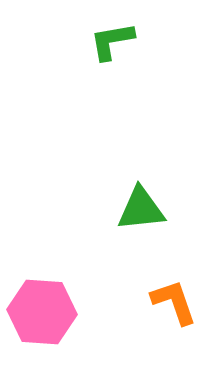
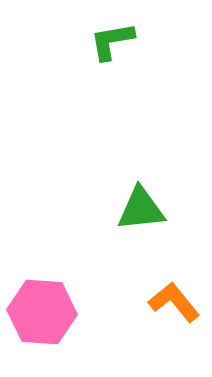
orange L-shape: rotated 20 degrees counterclockwise
